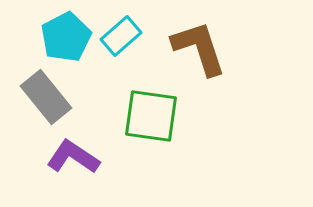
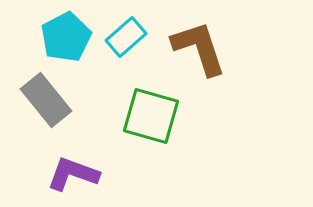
cyan rectangle: moved 5 px right, 1 px down
gray rectangle: moved 3 px down
green square: rotated 8 degrees clockwise
purple L-shape: moved 17 px down; rotated 14 degrees counterclockwise
